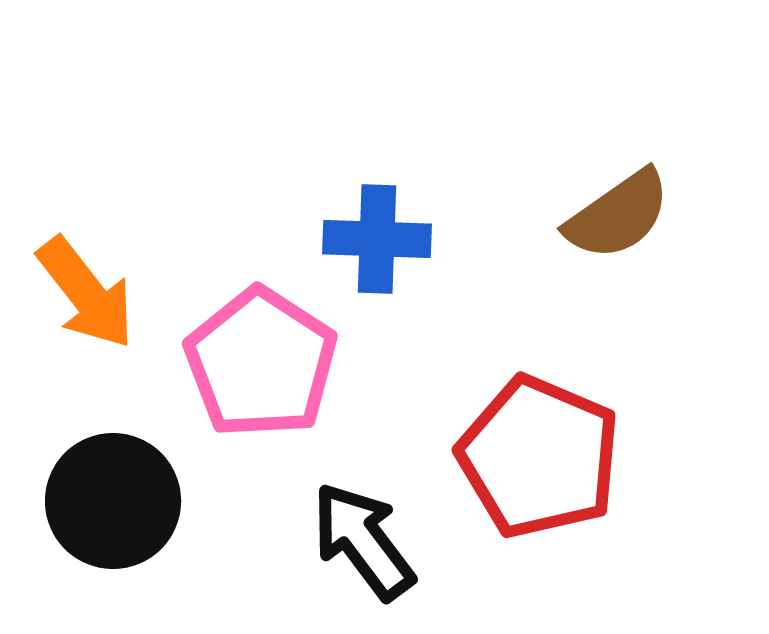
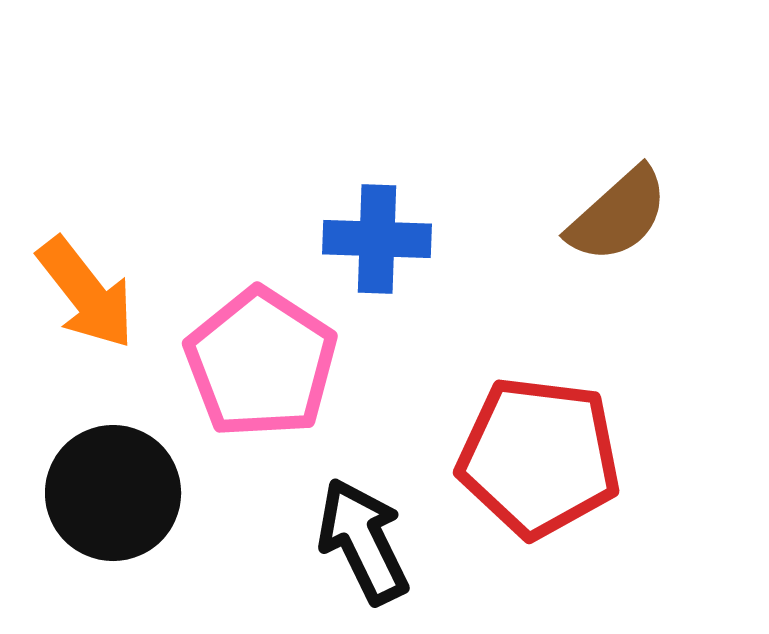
brown semicircle: rotated 7 degrees counterclockwise
red pentagon: rotated 16 degrees counterclockwise
black circle: moved 8 px up
black arrow: rotated 11 degrees clockwise
